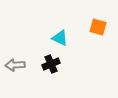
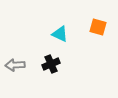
cyan triangle: moved 4 px up
